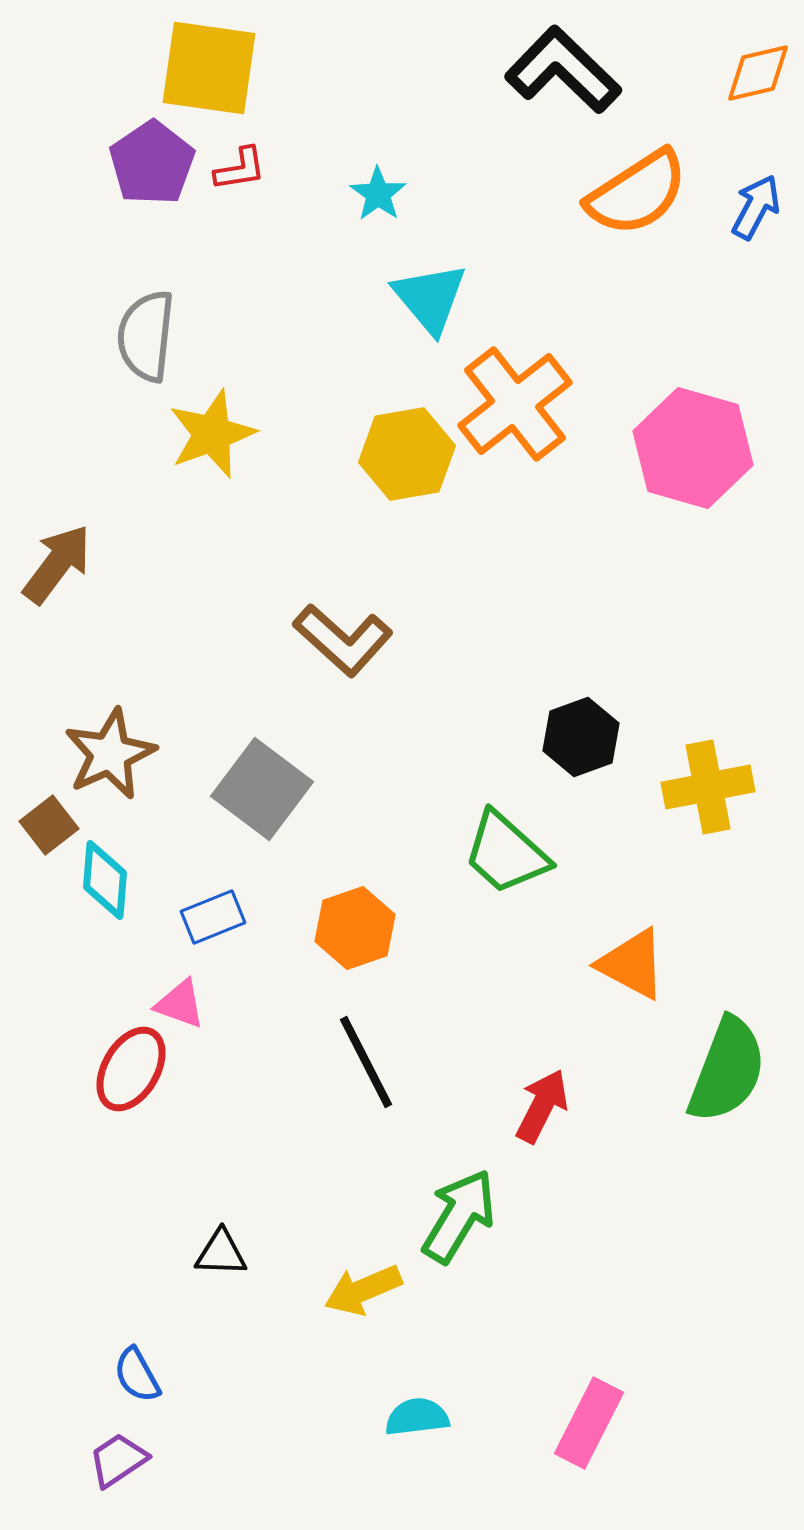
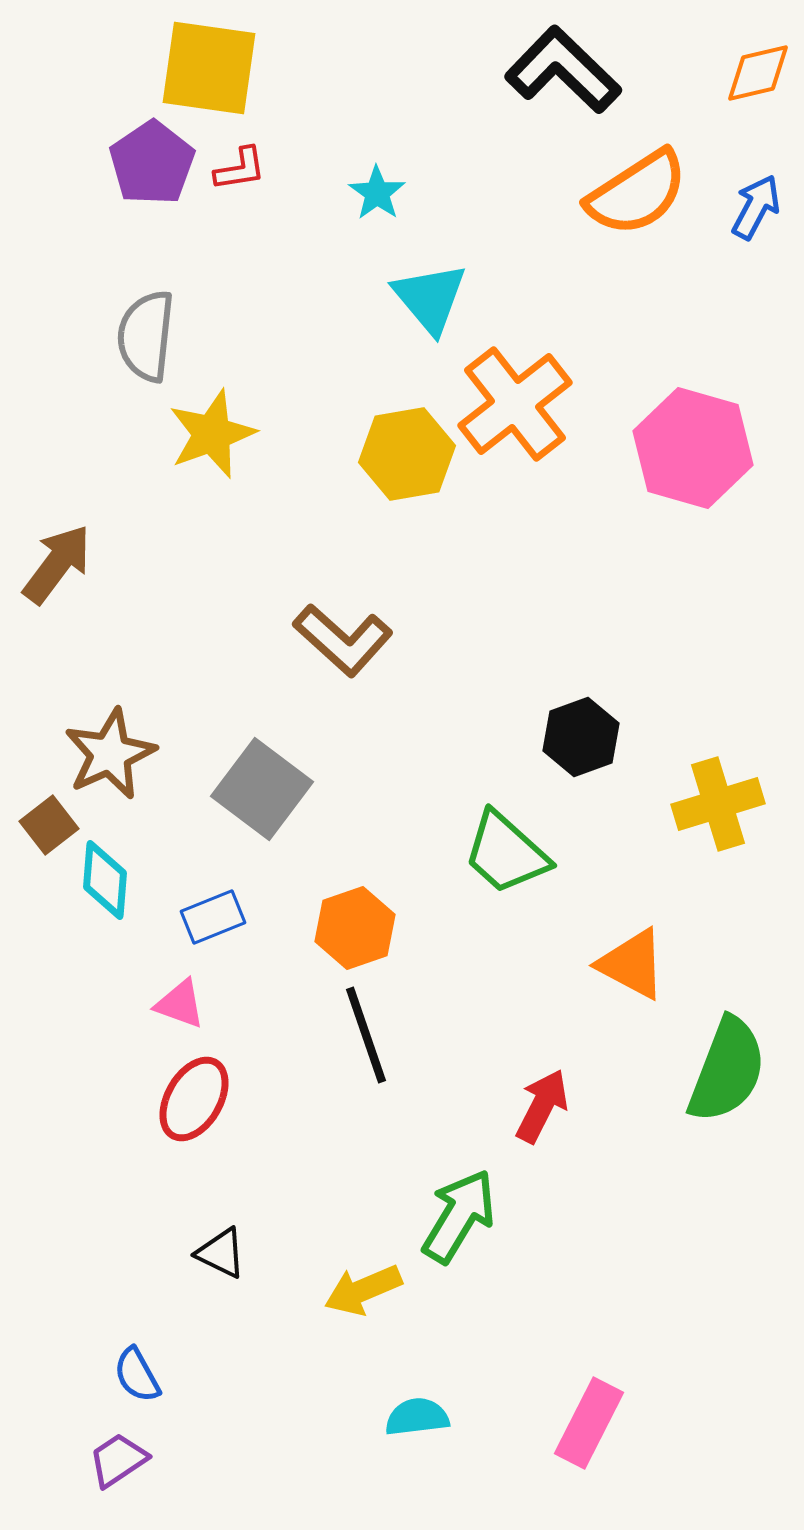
cyan star: moved 1 px left, 1 px up
yellow cross: moved 10 px right, 17 px down; rotated 6 degrees counterclockwise
black line: moved 27 px up; rotated 8 degrees clockwise
red ellipse: moved 63 px right, 30 px down
black triangle: rotated 24 degrees clockwise
